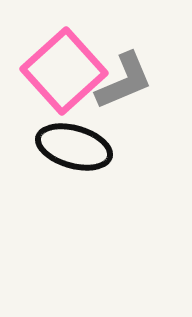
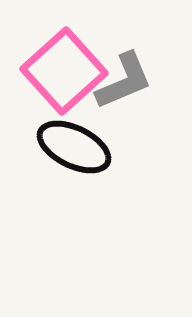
black ellipse: rotated 10 degrees clockwise
